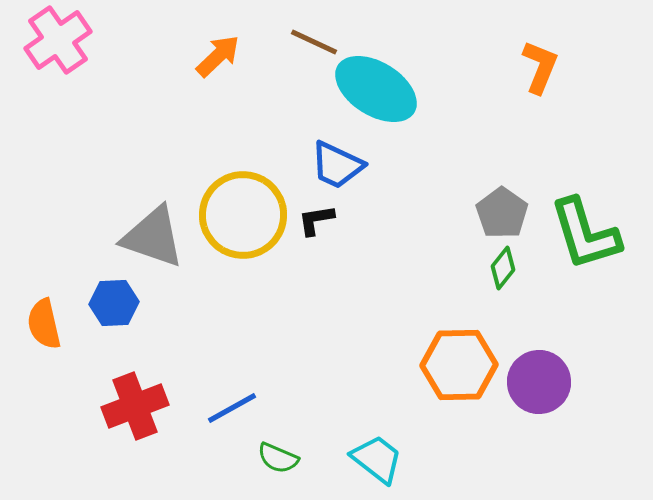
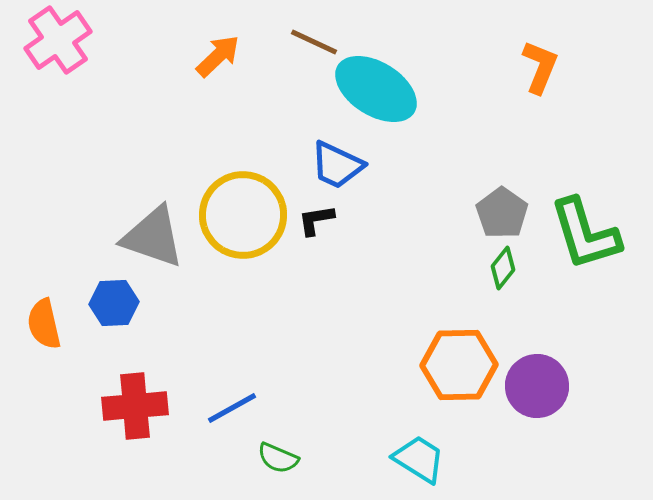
purple circle: moved 2 px left, 4 px down
red cross: rotated 16 degrees clockwise
cyan trapezoid: moved 42 px right; rotated 6 degrees counterclockwise
